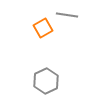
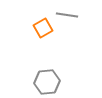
gray hexagon: moved 1 px right, 1 px down; rotated 20 degrees clockwise
